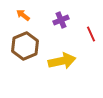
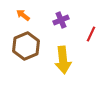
red line: rotated 49 degrees clockwise
brown hexagon: moved 1 px right
yellow arrow: moved 1 px right, 1 px up; rotated 96 degrees clockwise
